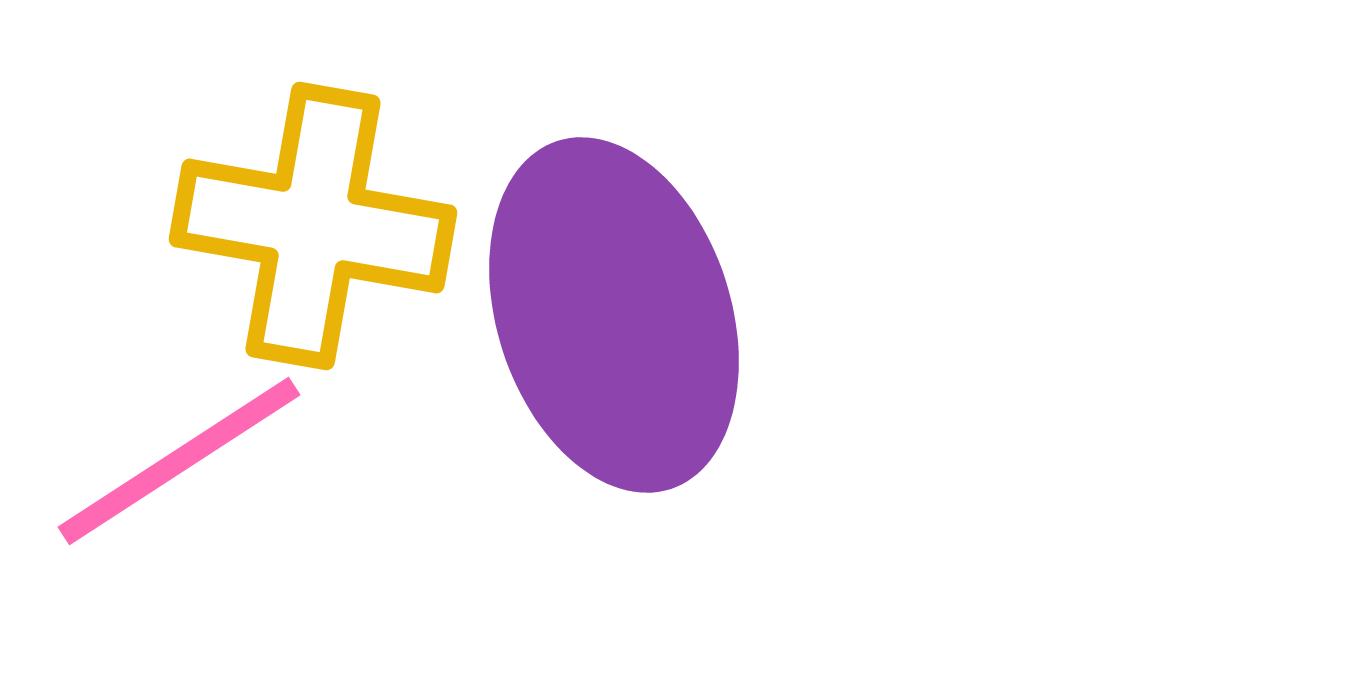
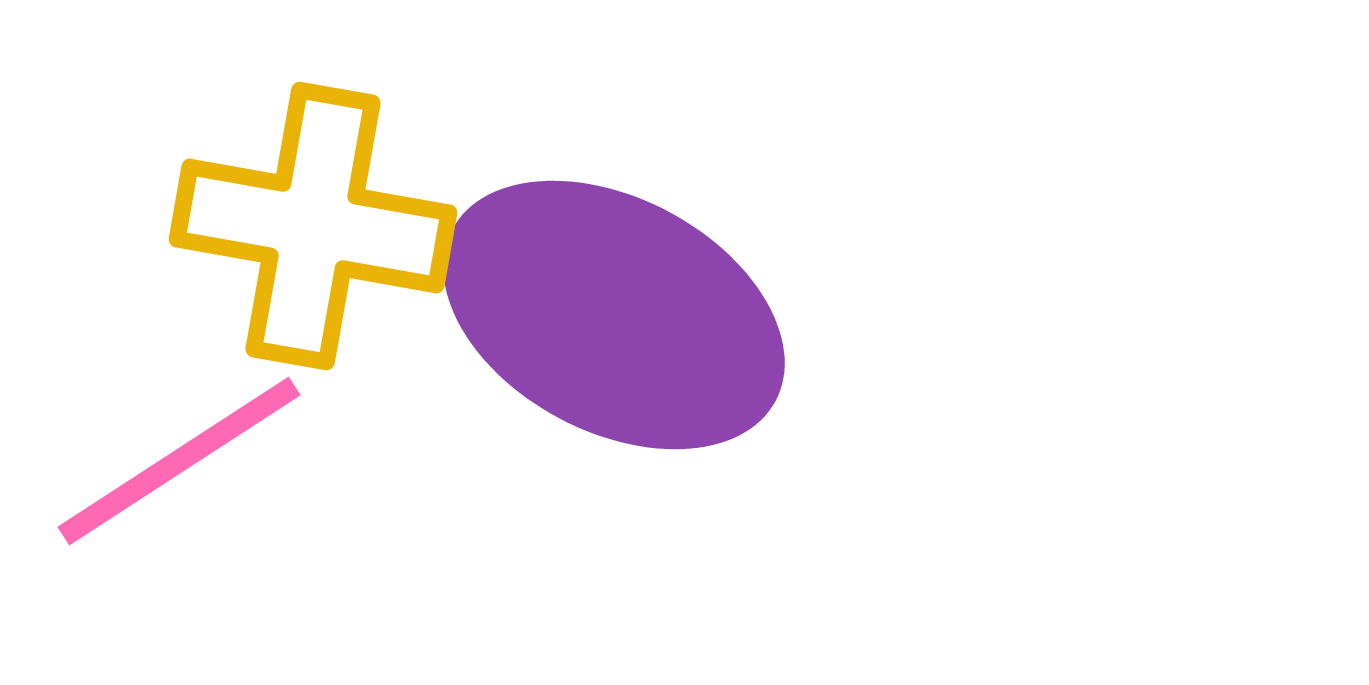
purple ellipse: rotated 44 degrees counterclockwise
